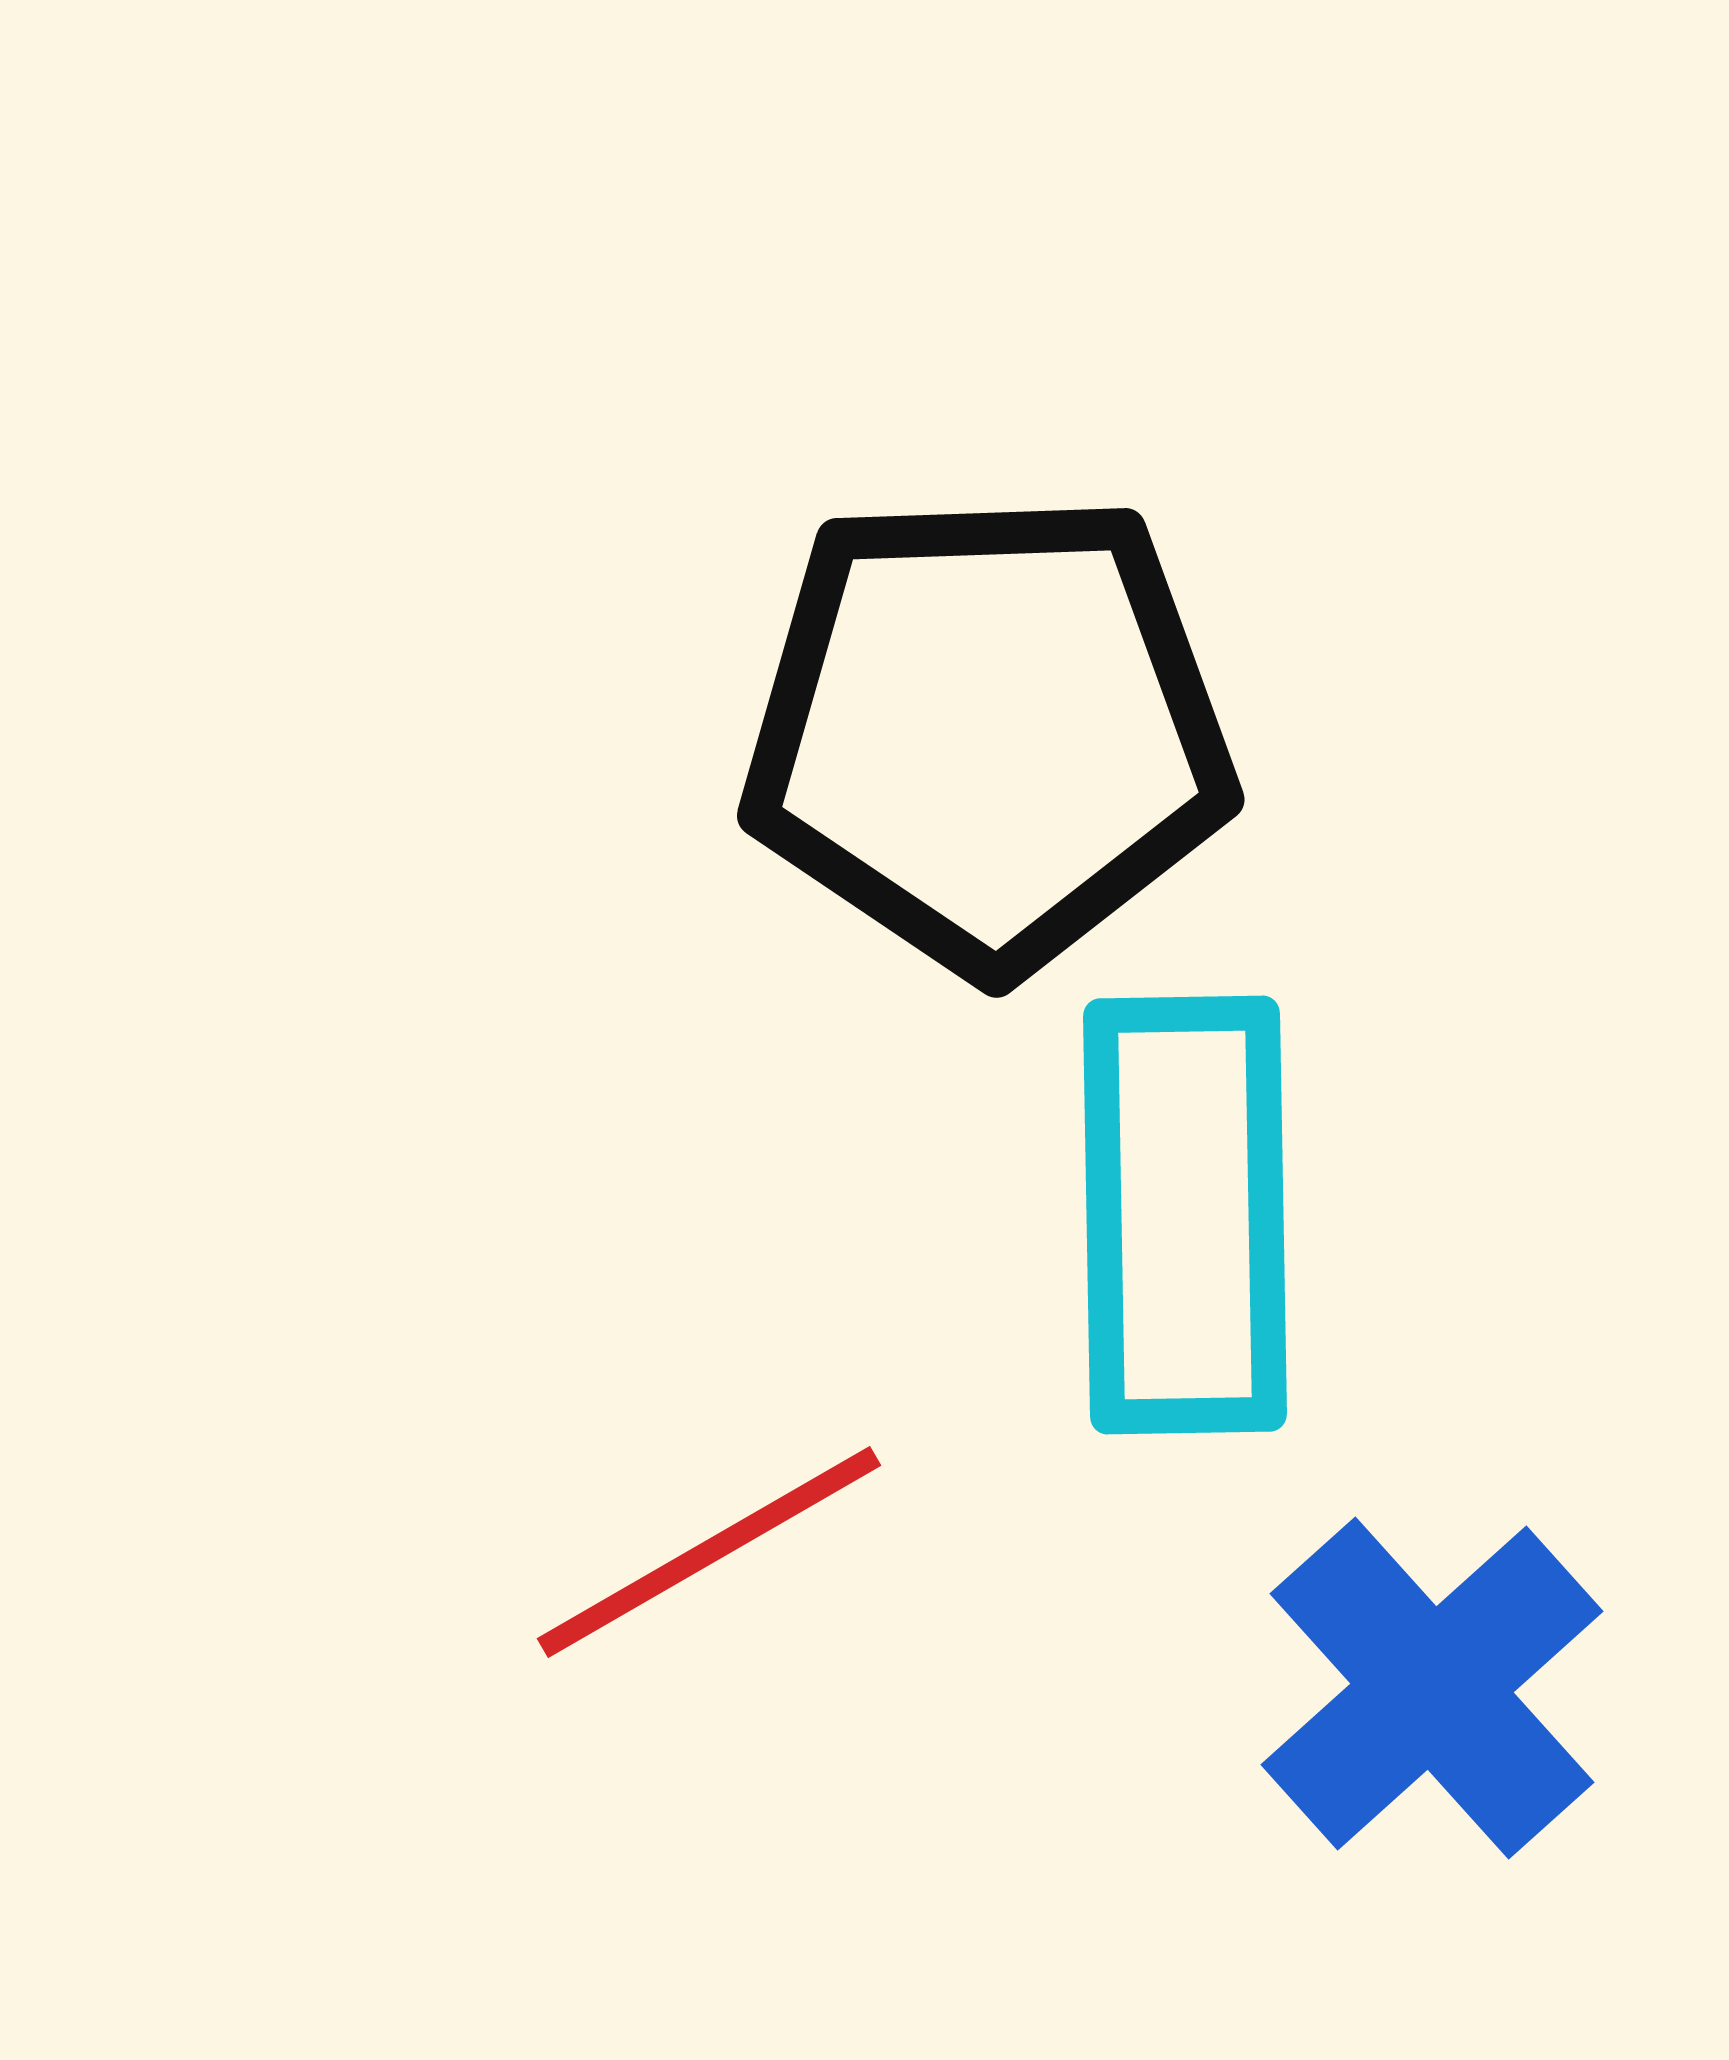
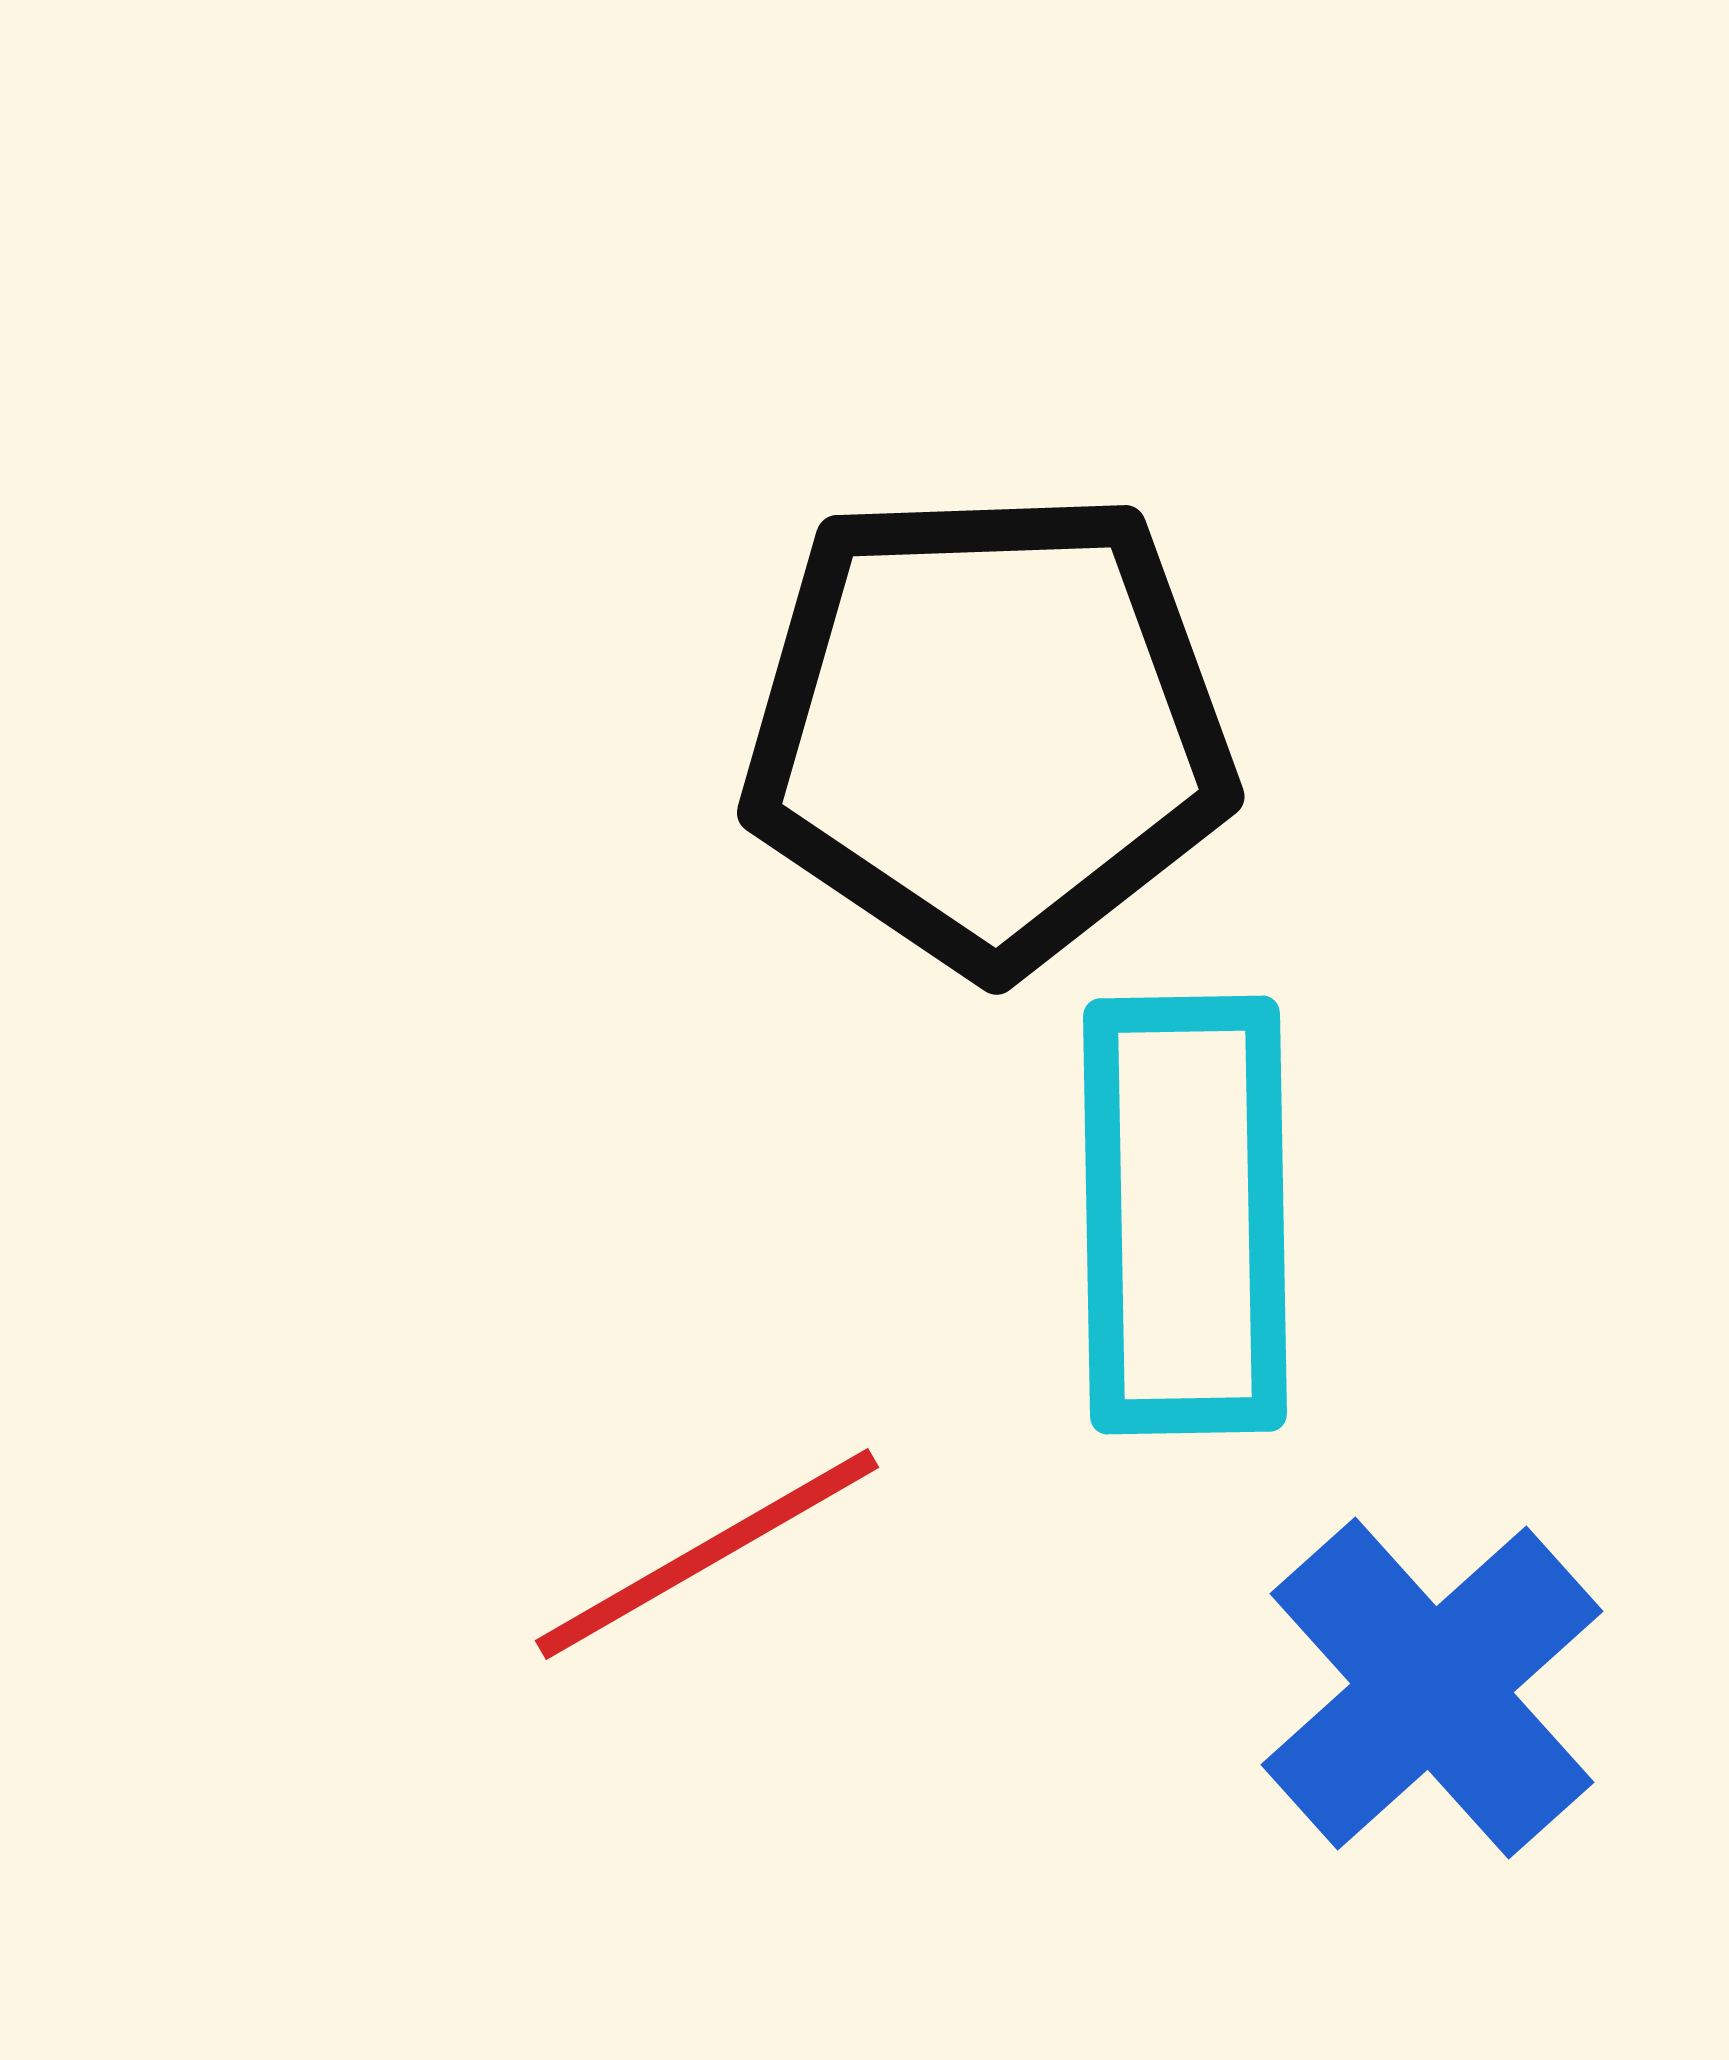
black pentagon: moved 3 px up
red line: moved 2 px left, 2 px down
